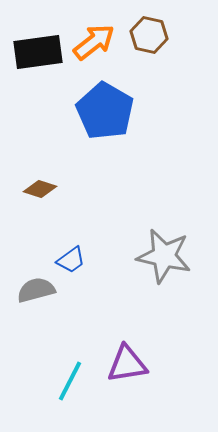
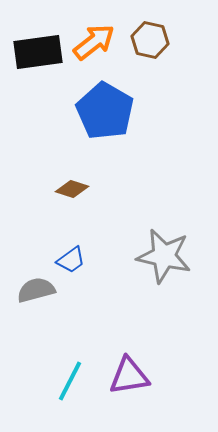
brown hexagon: moved 1 px right, 5 px down
brown diamond: moved 32 px right
purple triangle: moved 2 px right, 12 px down
